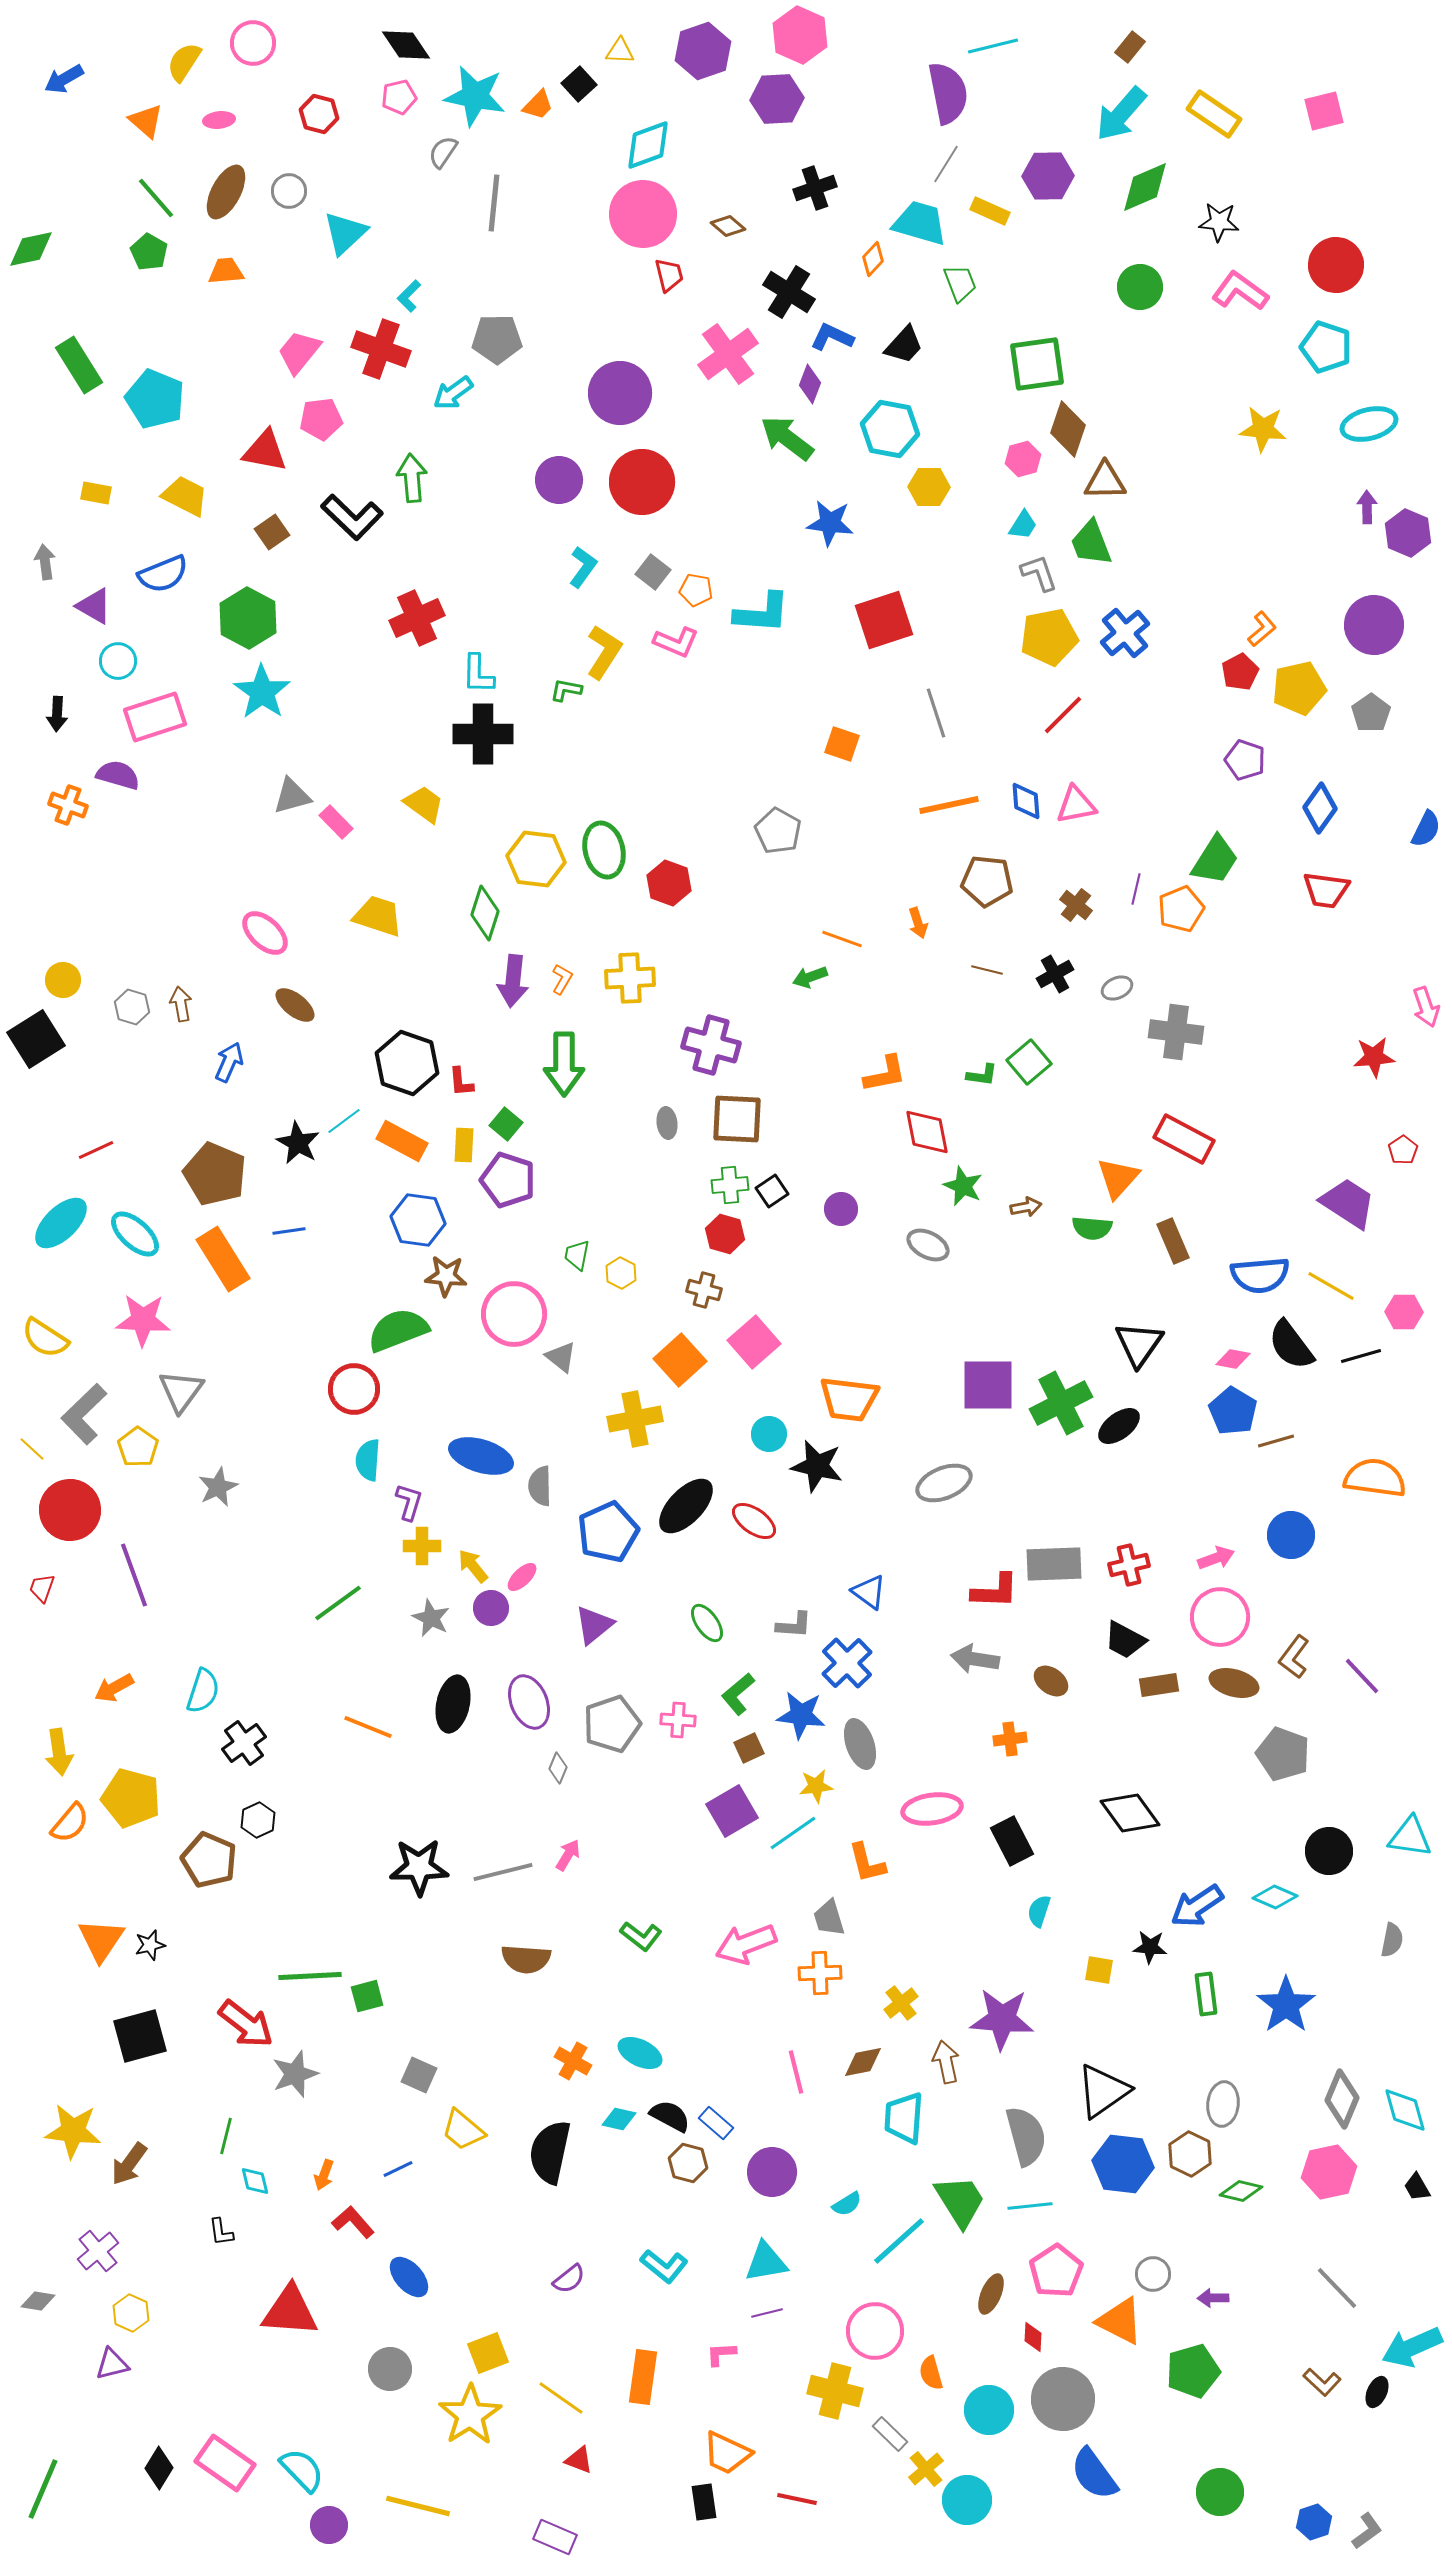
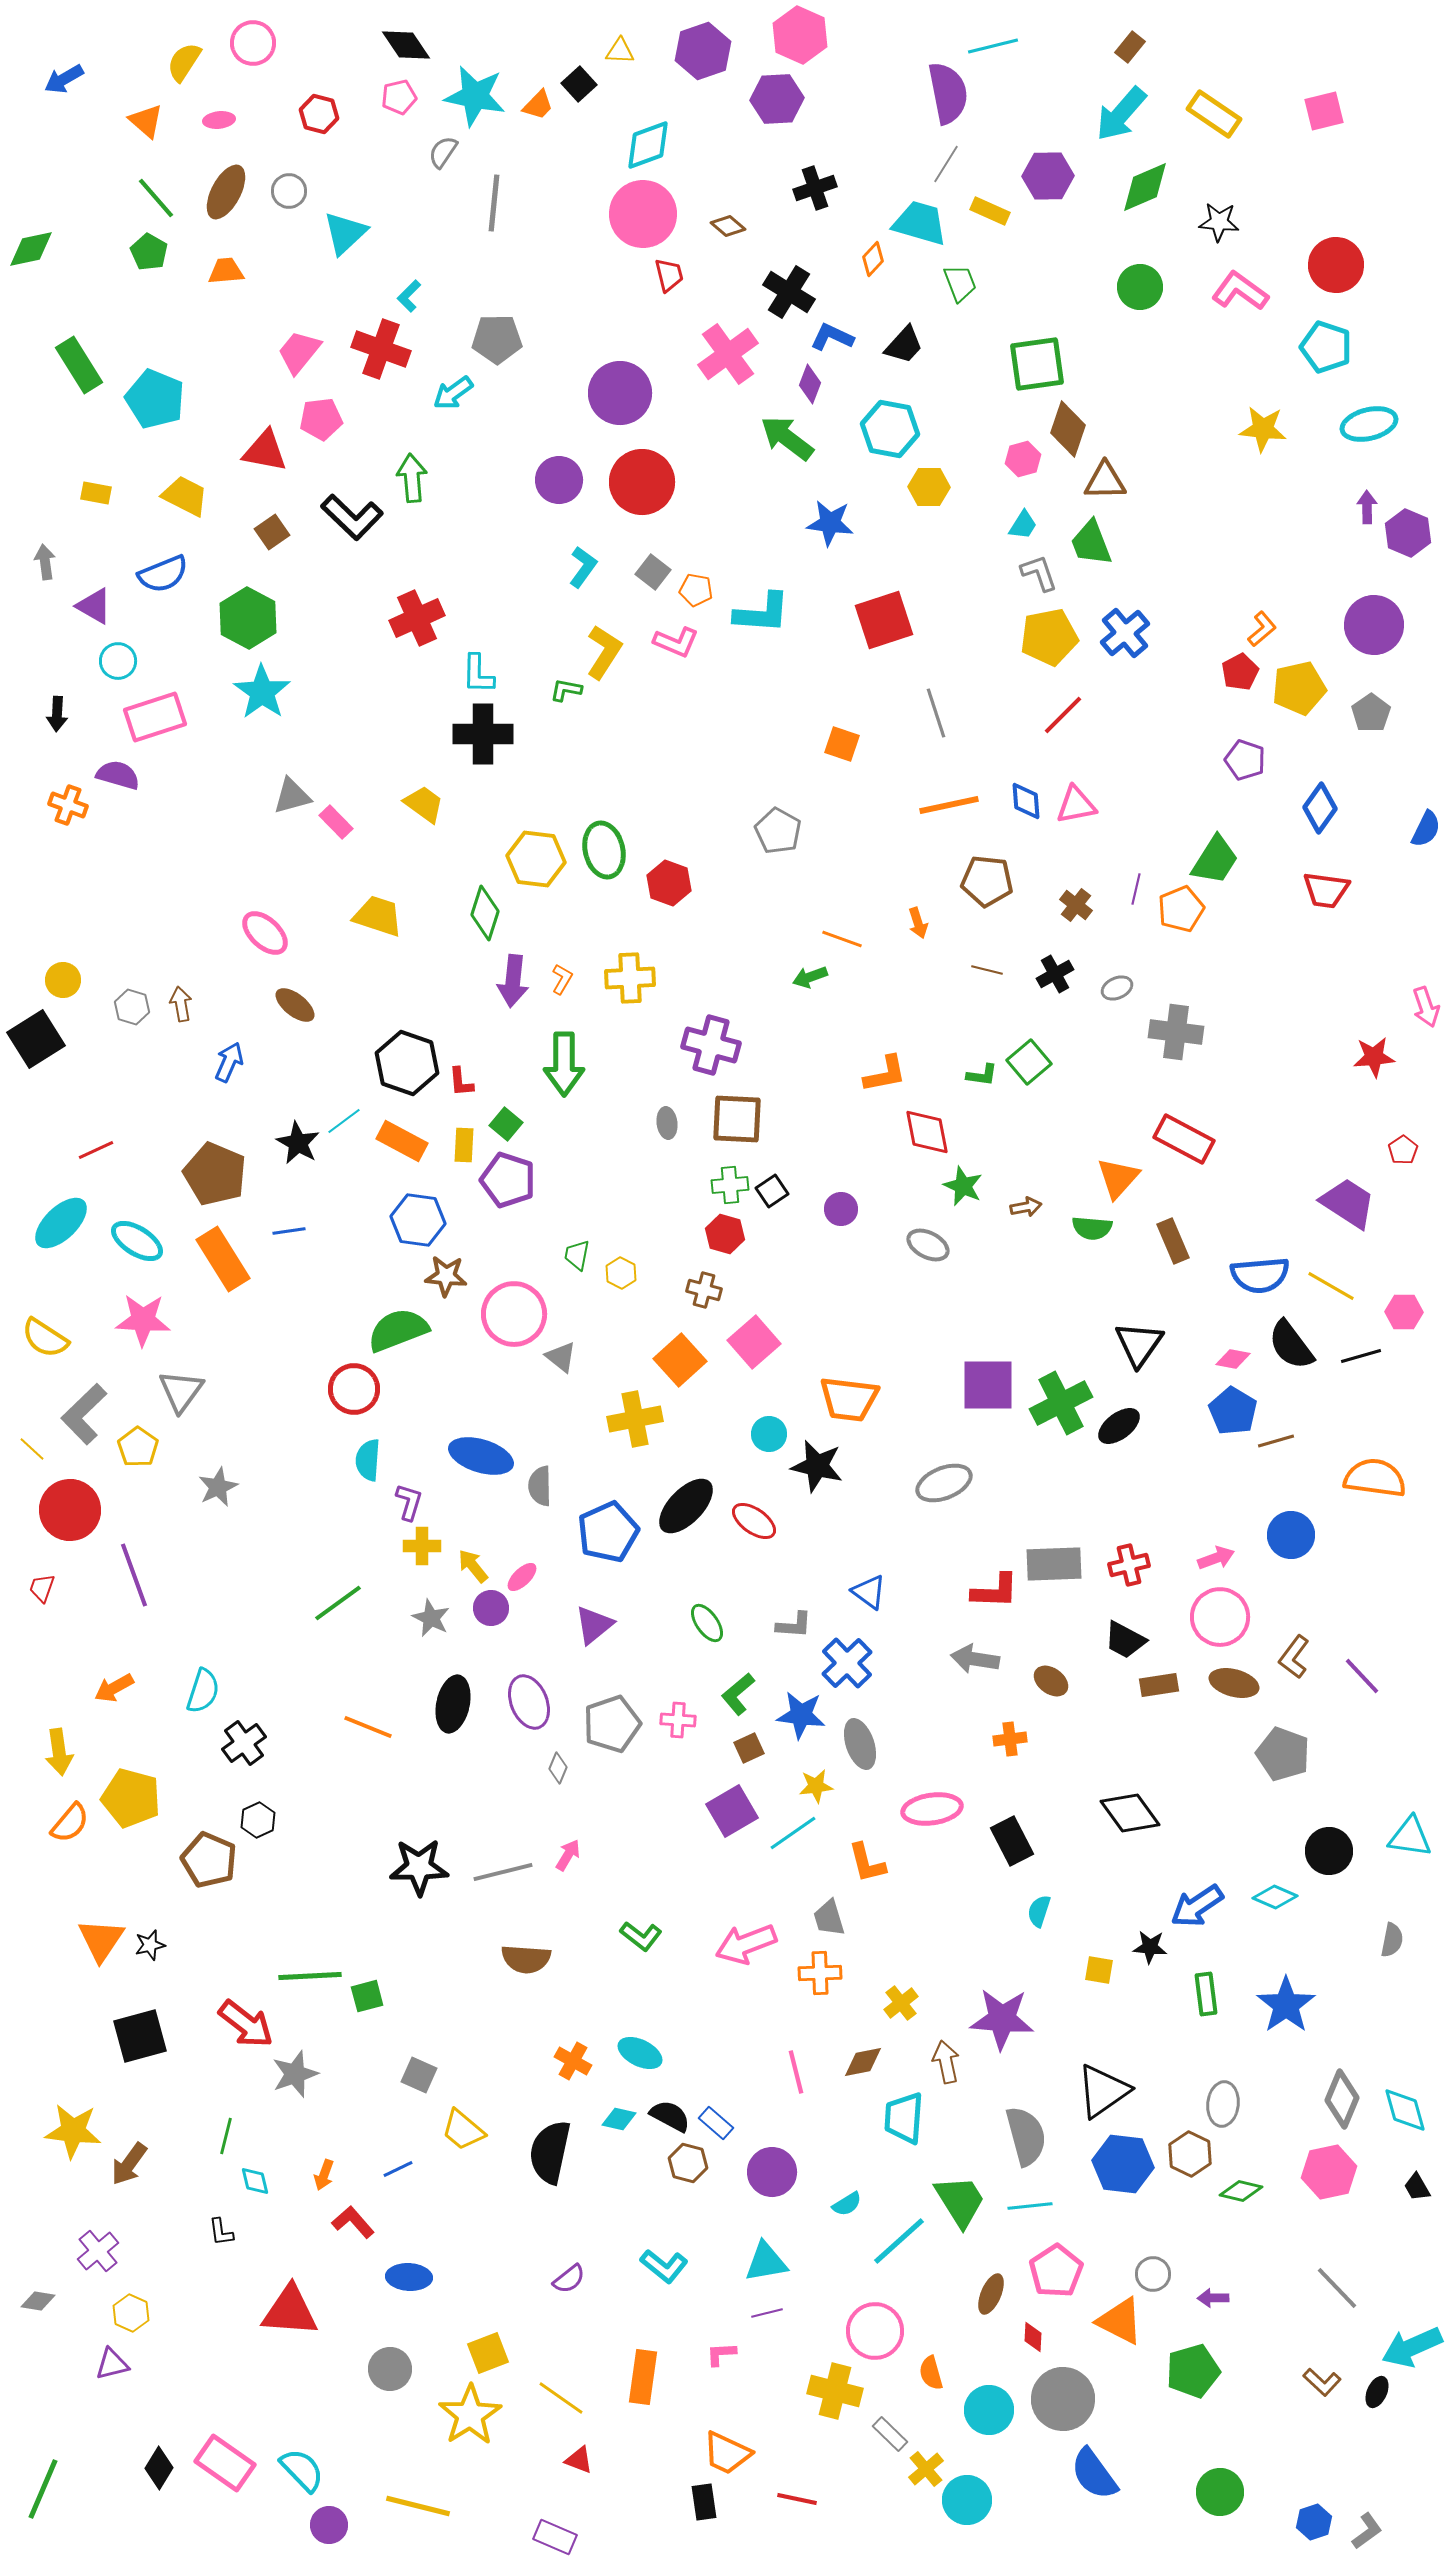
cyan ellipse at (135, 1234): moved 2 px right, 7 px down; rotated 10 degrees counterclockwise
blue ellipse at (409, 2277): rotated 45 degrees counterclockwise
